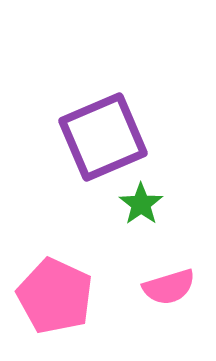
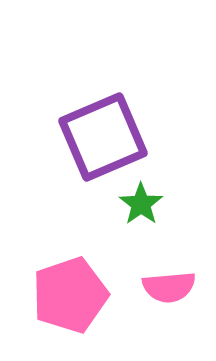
pink semicircle: rotated 12 degrees clockwise
pink pentagon: moved 15 px right, 1 px up; rotated 28 degrees clockwise
